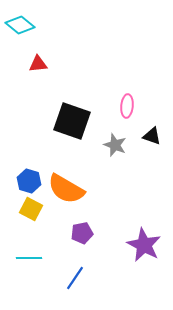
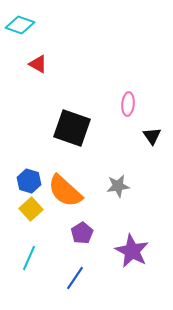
cyan diamond: rotated 20 degrees counterclockwise
red triangle: rotated 36 degrees clockwise
pink ellipse: moved 1 px right, 2 px up
black square: moved 7 px down
black triangle: rotated 36 degrees clockwise
gray star: moved 3 px right, 41 px down; rotated 30 degrees counterclockwise
orange semicircle: moved 1 px left, 2 px down; rotated 12 degrees clockwise
yellow square: rotated 20 degrees clockwise
purple pentagon: rotated 20 degrees counterclockwise
purple star: moved 12 px left, 6 px down
cyan line: rotated 65 degrees counterclockwise
